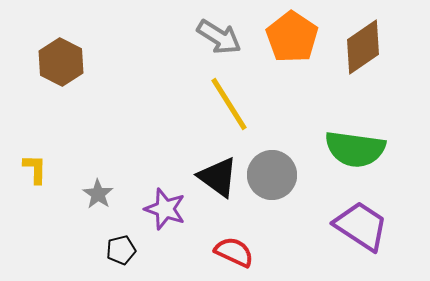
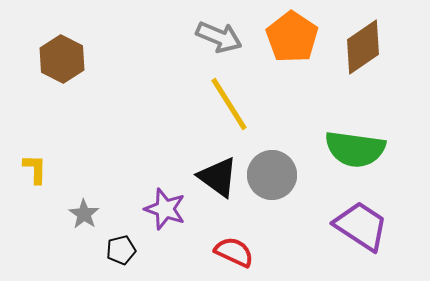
gray arrow: rotated 9 degrees counterclockwise
brown hexagon: moved 1 px right, 3 px up
gray star: moved 14 px left, 20 px down
